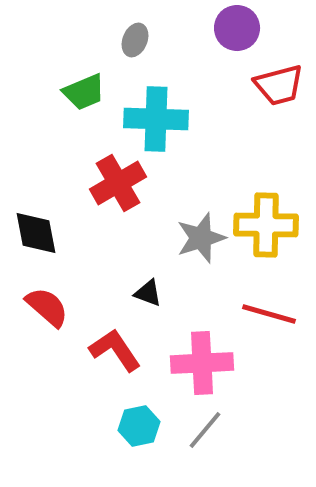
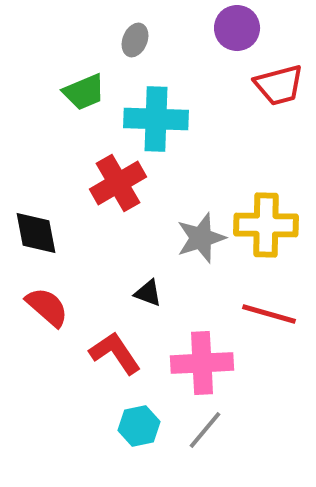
red L-shape: moved 3 px down
